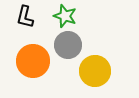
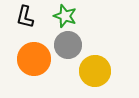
orange circle: moved 1 px right, 2 px up
